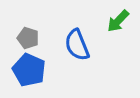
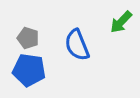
green arrow: moved 3 px right, 1 px down
blue pentagon: rotated 16 degrees counterclockwise
